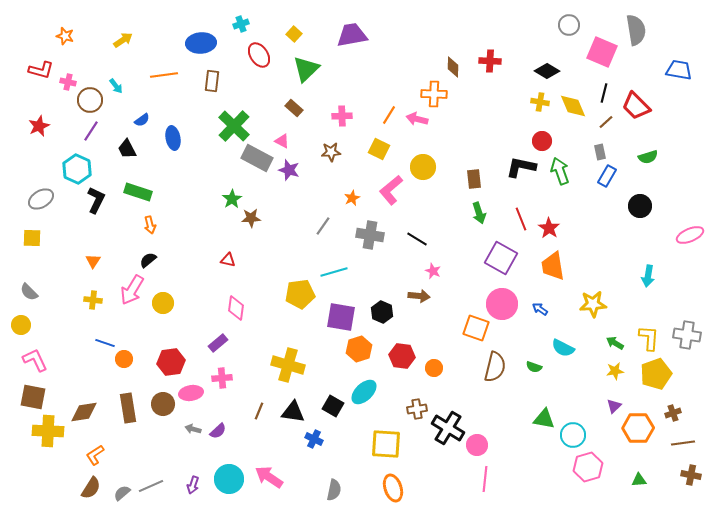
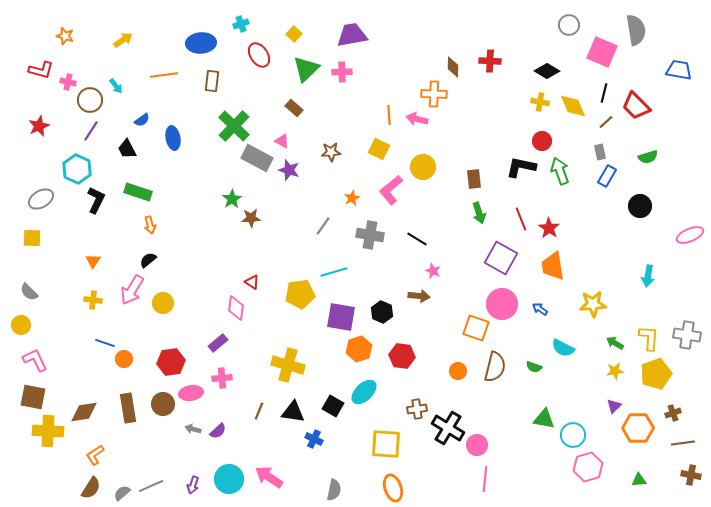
orange line at (389, 115): rotated 36 degrees counterclockwise
pink cross at (342, 116): moved 44 px up
red triangle at (228, 260): moved 24 px right, 22 px down; rotated 21 degrees clockwise
orange circle at (434, 368): moved 24 px right, 3 px down
